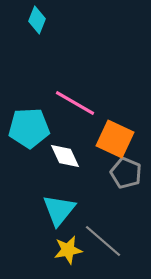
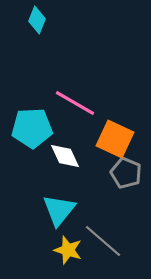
cyan pentagon: moved 3 px right
yellow star: rotated 28 degrees clockwise
